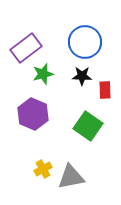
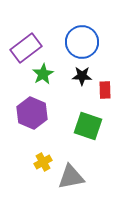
blue circle: moved 3 px left
green star: rotated 15 degrees counterclockwise
purple hexagon: moved 1 px left, 1 px up
green square: rotated 16 degrees counterclockwise
yellow cross: moved 7 px up
